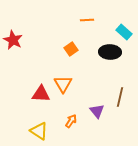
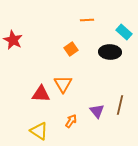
brown line: moved 8 px down
